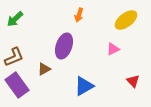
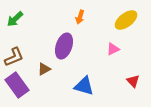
orange arrow: moved 1 px right, 2 px down
blue triangle: rotated 45 degrees clockwise
